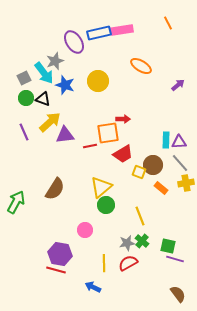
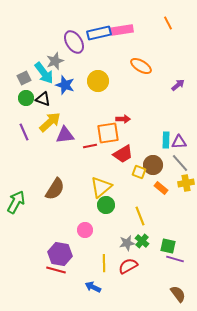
red semicircle at (128, 263): moved 3 px down
